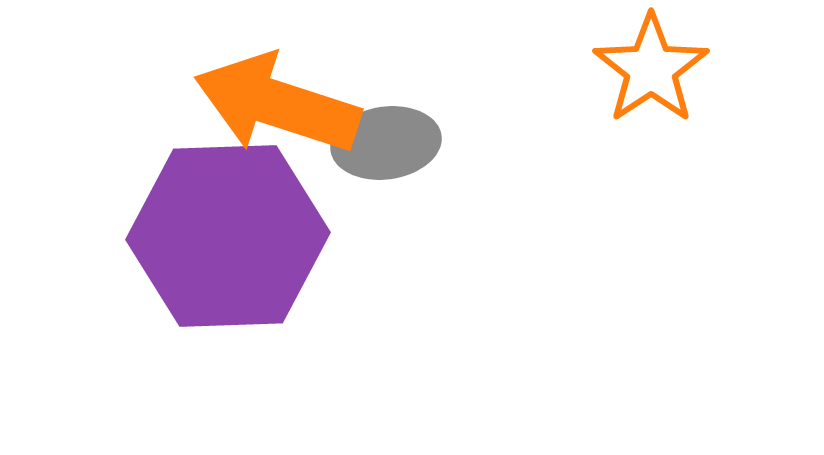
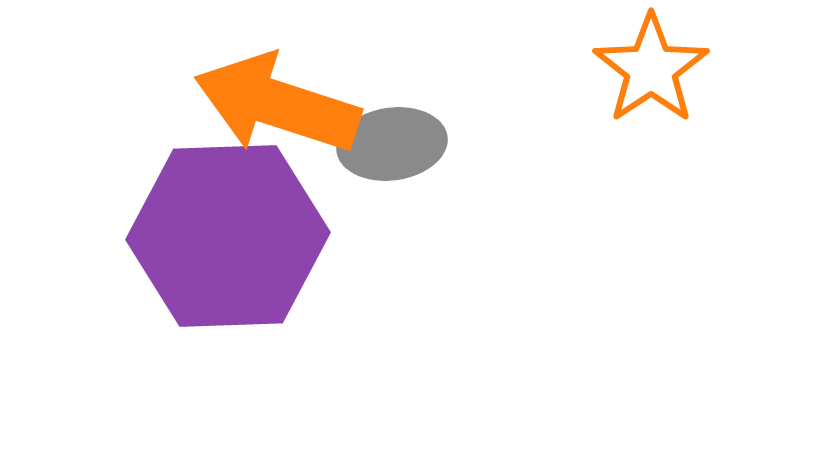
gray ellipse: moved 6 px right, 1 px down
